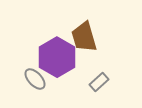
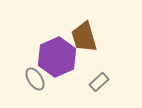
purple hexagon: rotated 6 degrees clockwise
gray ellipse: rotated 10 degrees clockwise
